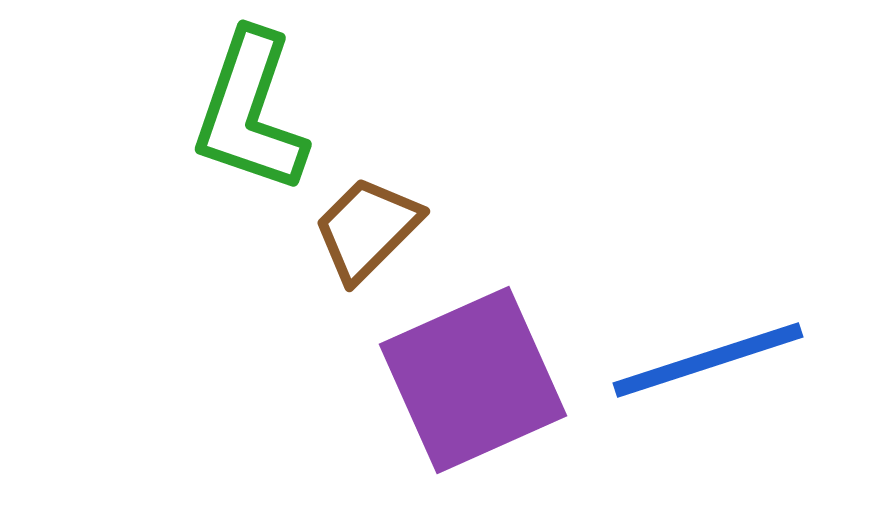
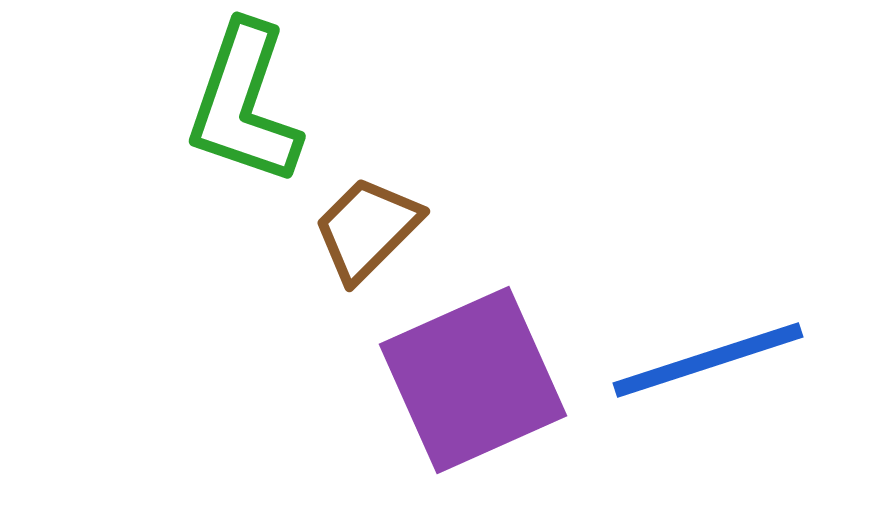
green L-shape: moved 6 px left, 8 px up
